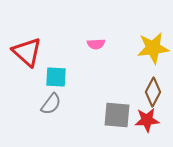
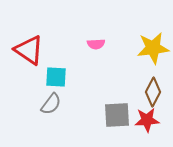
red triangle: moved 2 px right, 2 px up; rotated 8 degrees counterclockwise
gray square: rotated 8 degrees counterclockwise
